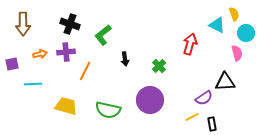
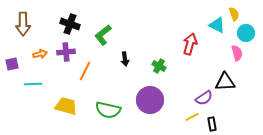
green cross: rotated 16 degrees counterclockwise
